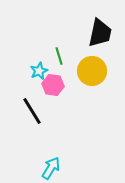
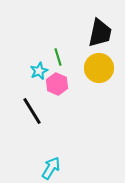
green line: moved 1 px left, 1 px down
yellow circle: moved 7 px right, 3 px up
pink hexagon: moved 4 px right, 1 px up; rotated 15 degrees clockwise
